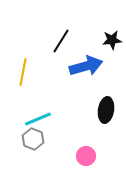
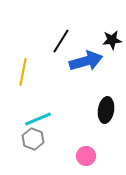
blue arrow: moved 5 px up
